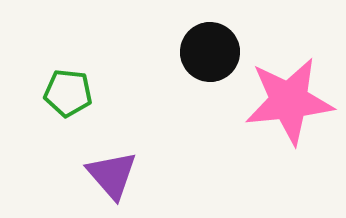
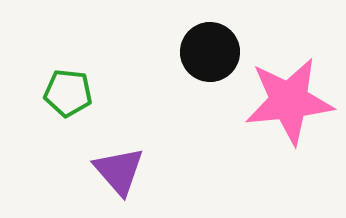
purple triangle: moved 7 px right, 4 px up
